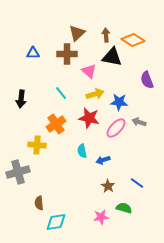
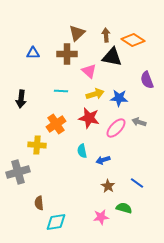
cyan line: moved 2 px up; rotated 48 degrees counterclockwise
blue star: moved 4 px up
